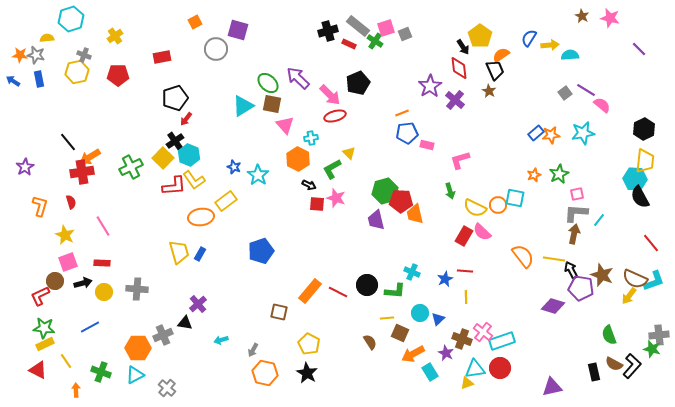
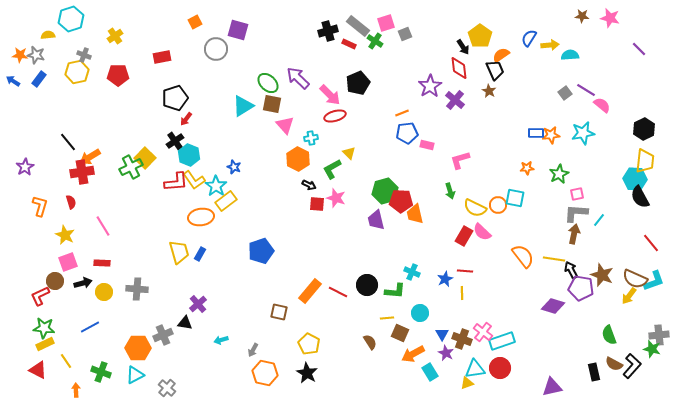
brown star at (582, 16): rotated 24 degrees counterclockwise
pink square at (386, 28): moved 5 px up
yellow semicircle at (47, 38): moved 1 px right, 3 px up
blue rectangle at (39, 79): rotated 49 degrees clockwise
blue rectangle at (536, 133): rotated 42 degrees clockwise
yellow square at (163, 158): moved 18 px left
cyan star at (258, 175): moved 42 px left, 11 px down
orange star at (534, 175): moved 7 px left, 7 px up; rotated 16 degrees clockwise
red L-shape at (174, 186): moved 2 px right, 4 px up
yellow line at (466, 297): moved 4 px left, 4 px up
blue triangle at (438, 319): moved 4 px right, 15 px down; rotated 16 degrees counterclockwise
